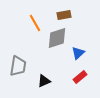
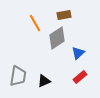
gray diamond: rotated 15 degrees counterclockwise
gray trapezoid: moved 10 px down
